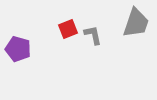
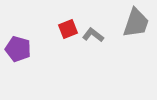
gray L-shape: rotated 40 degrees counterclockwise
